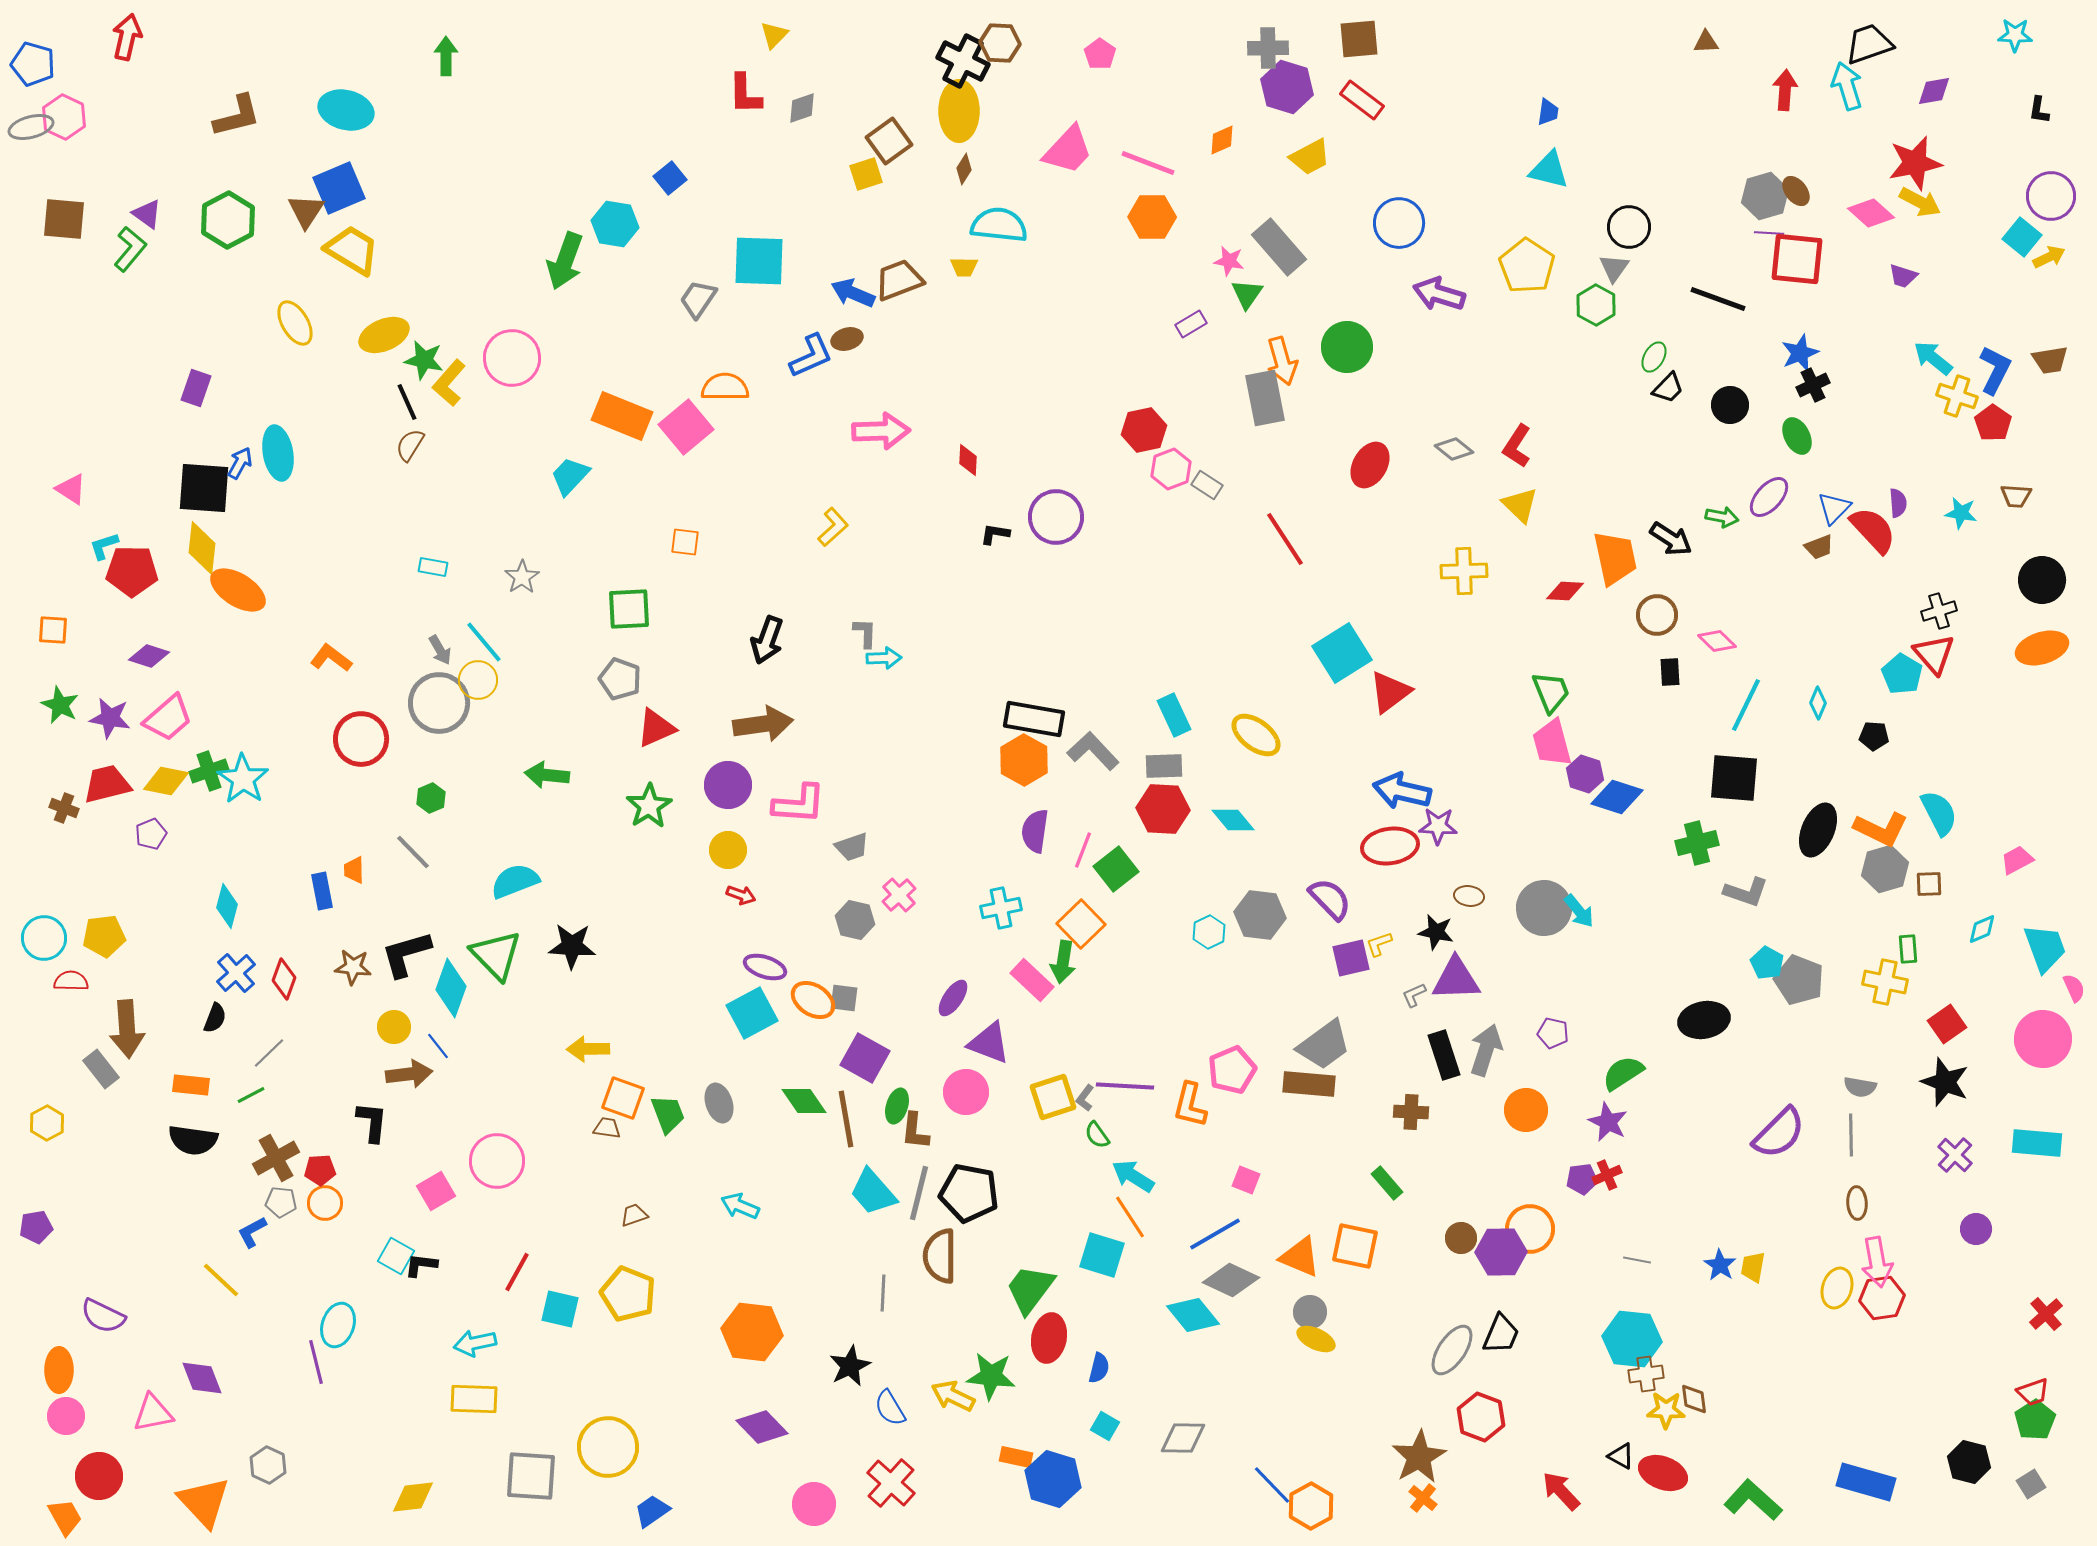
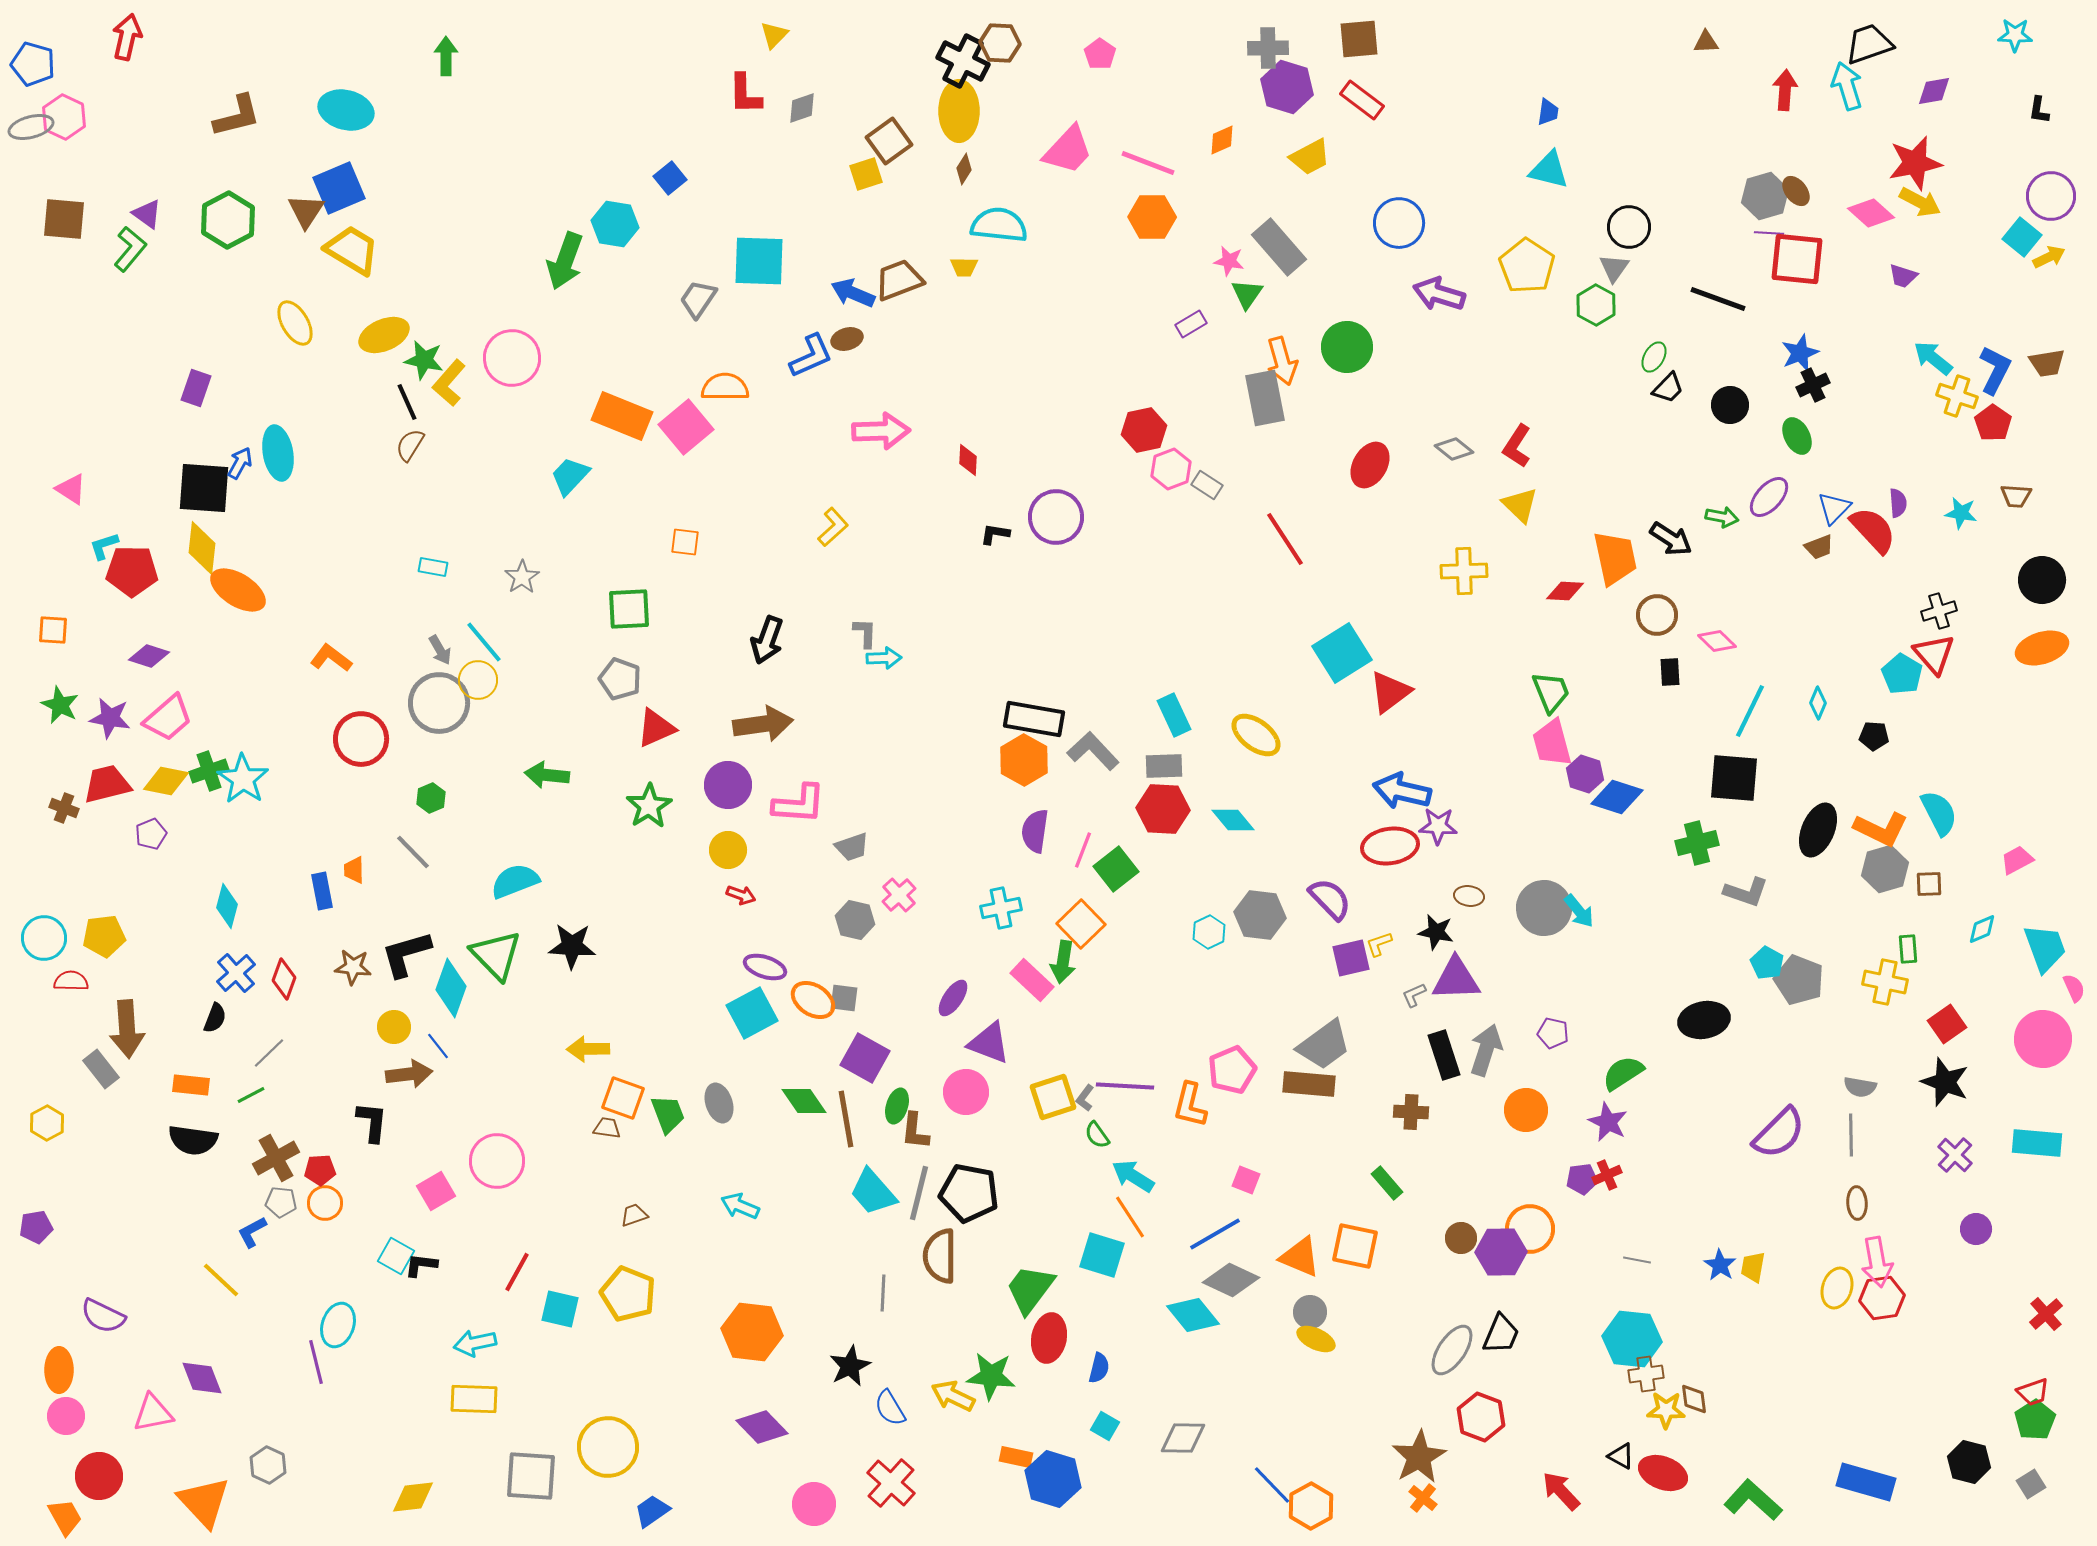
brown trapezoid at (2050, 360): moved 3 px left, 3 px down
cyan line at (1746, 705): moved 4 px right, 6 px down
